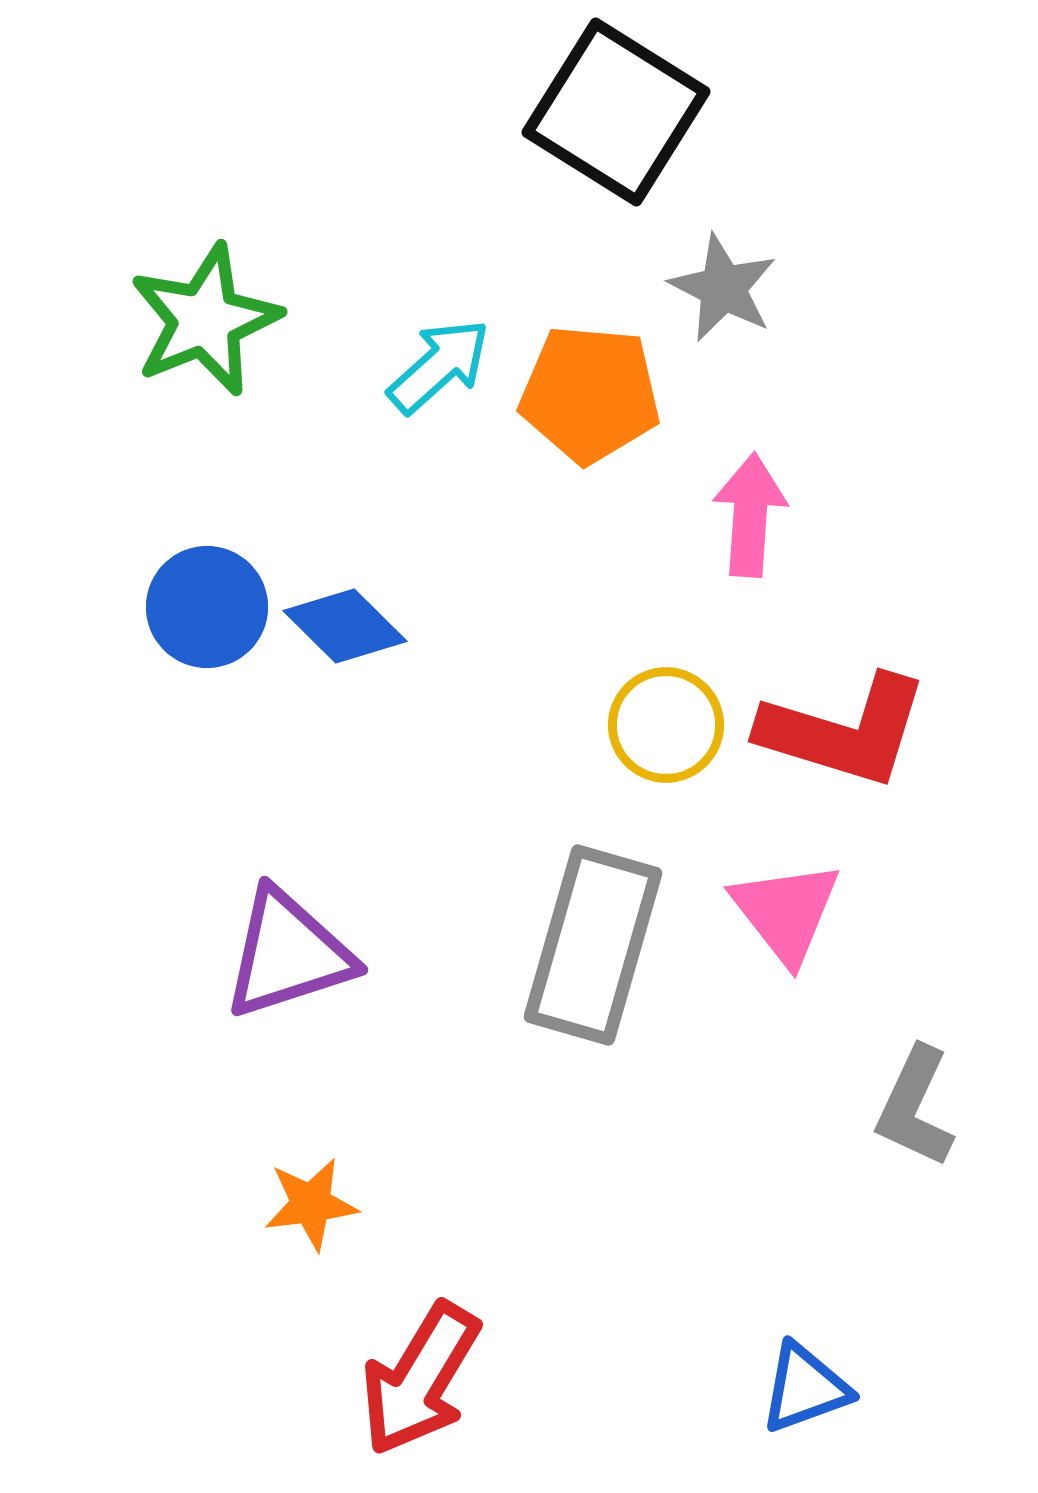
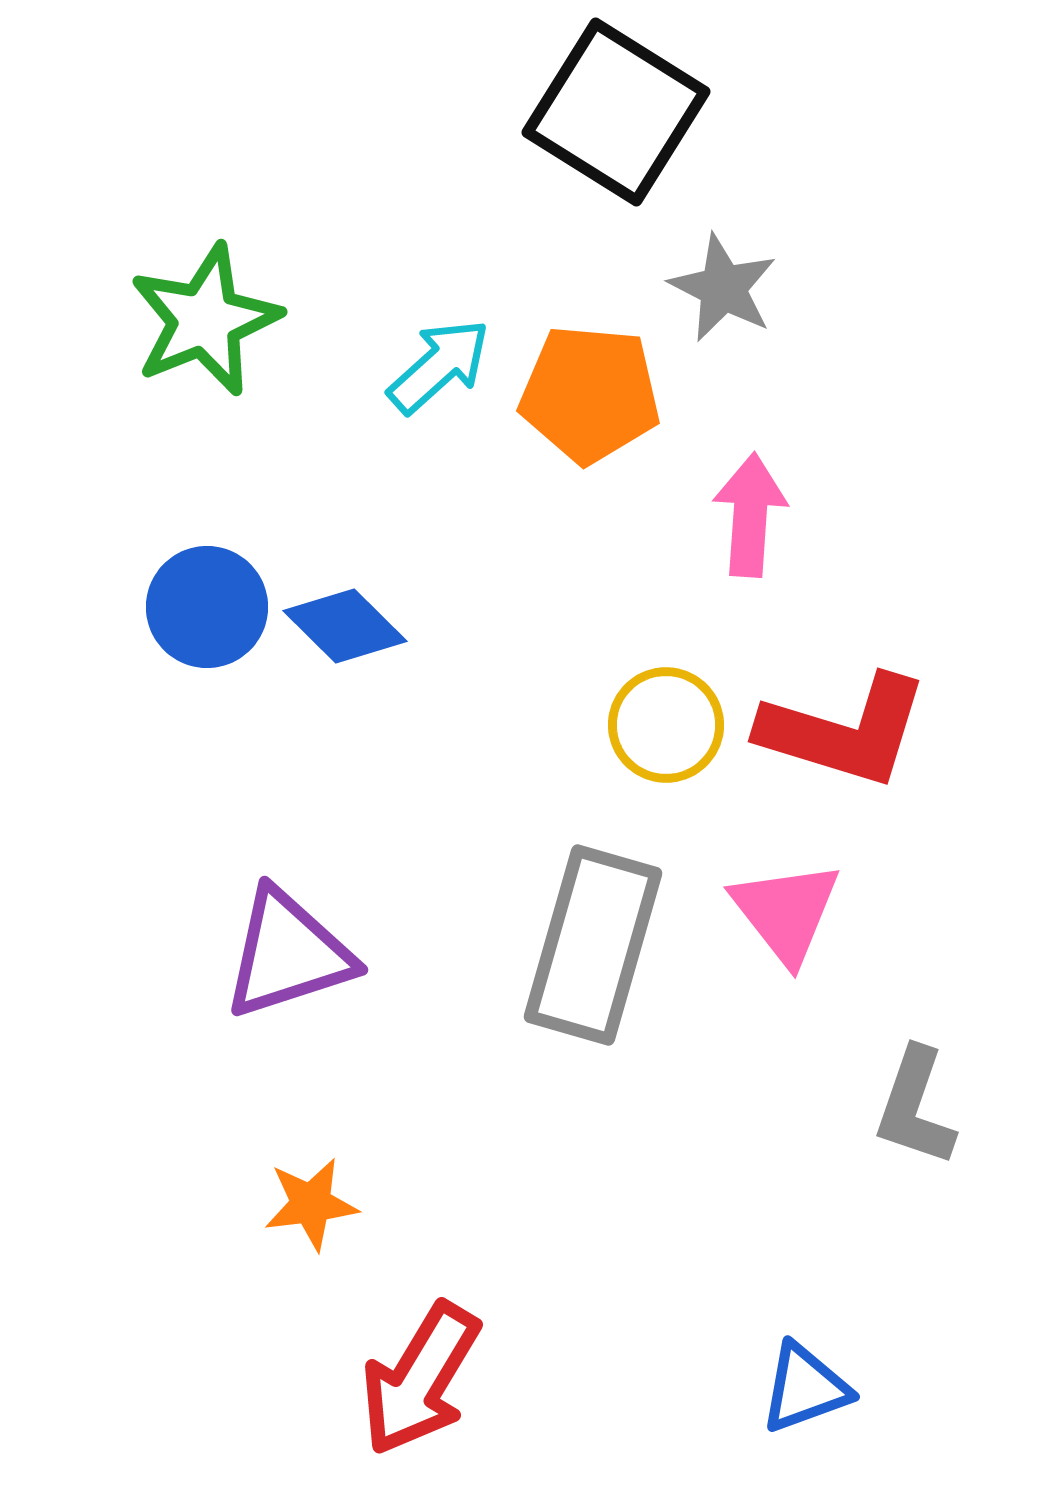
gray L-shape: rotated 6 degrees counterclockwise
